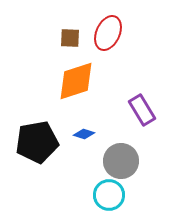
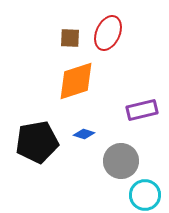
purple rectangle: rotated 72 degrees counterclockwise
cyan circle: moved 36 px right
